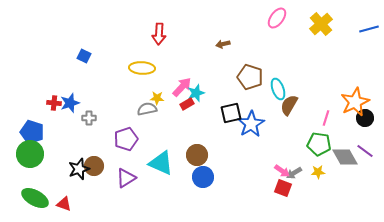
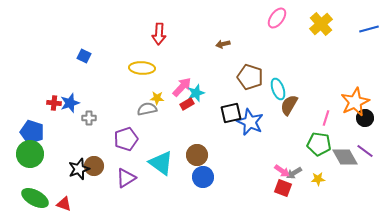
blue star at (251, 124): moved 1 px left, 2 px up; rotated 16 degrees counterclockwise
cyan triangle at (161, 163): rotated 12 degrees clockwise
yellow star at (318, 172): moved 7 px down
